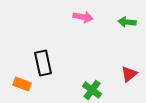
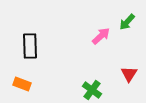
pink arrow: moved 18 px right, 19 px down; rotated 54 degrees counterclockwise
green arrow: rotated 54 degrees counterclockwise
black rectangle: moved 13 px left, 17 px up; rotated 10 degrees clockwise
red triangle: rotated 18 degrees counterclockwise
